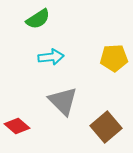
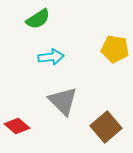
yellow pentagon: moved 1 px right, 9 px up; rotated 12 degrees clockwise
